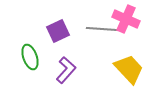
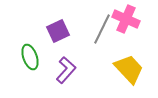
gray line: rotated 68 degrees counterclockwise
